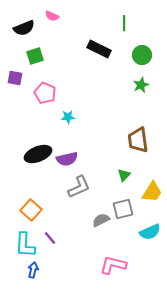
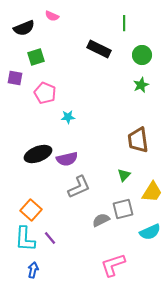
green square: moved 1 px right, 1 px down
cyan L-shape: moved 6 px up
pink L-shape: rotated 32 degrees counterclockwise
